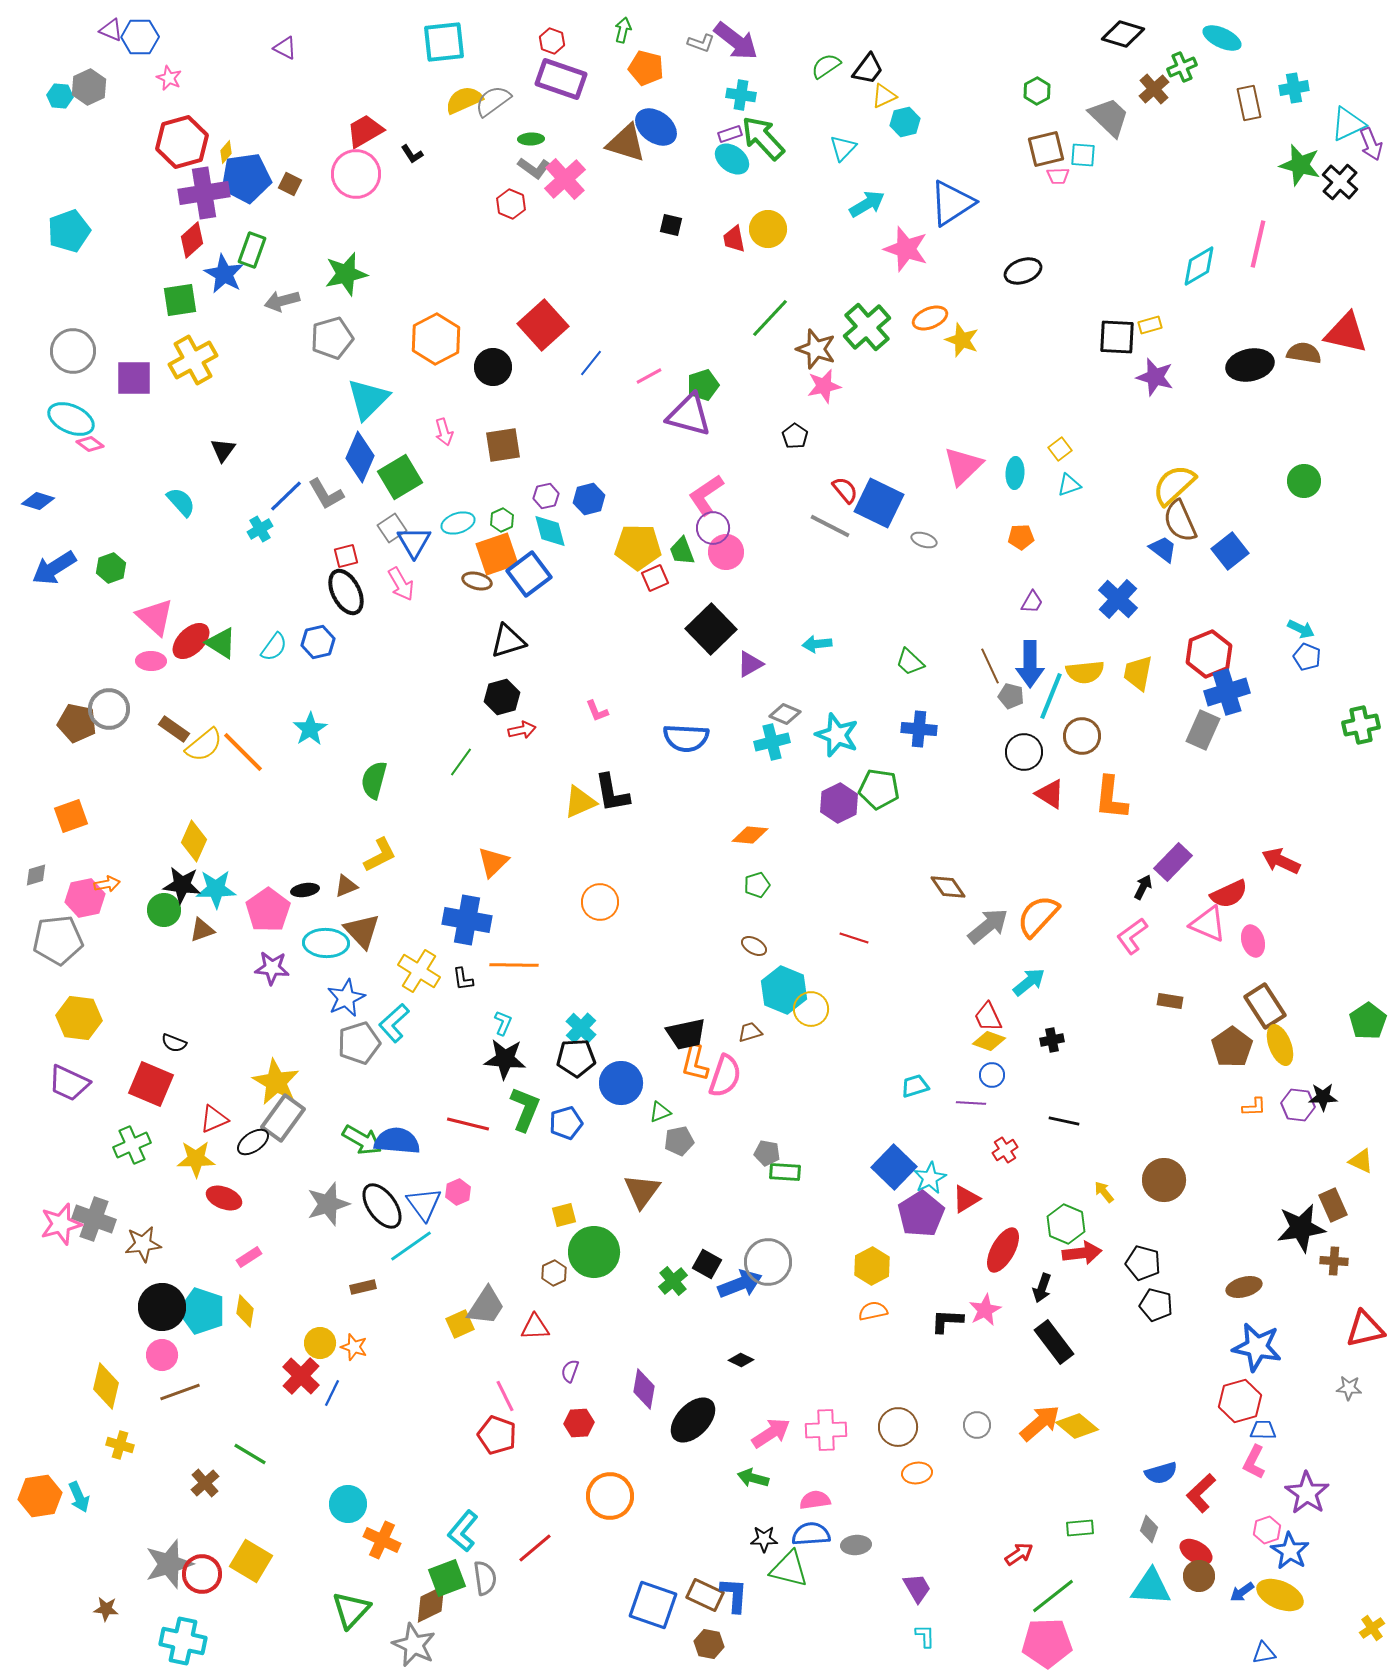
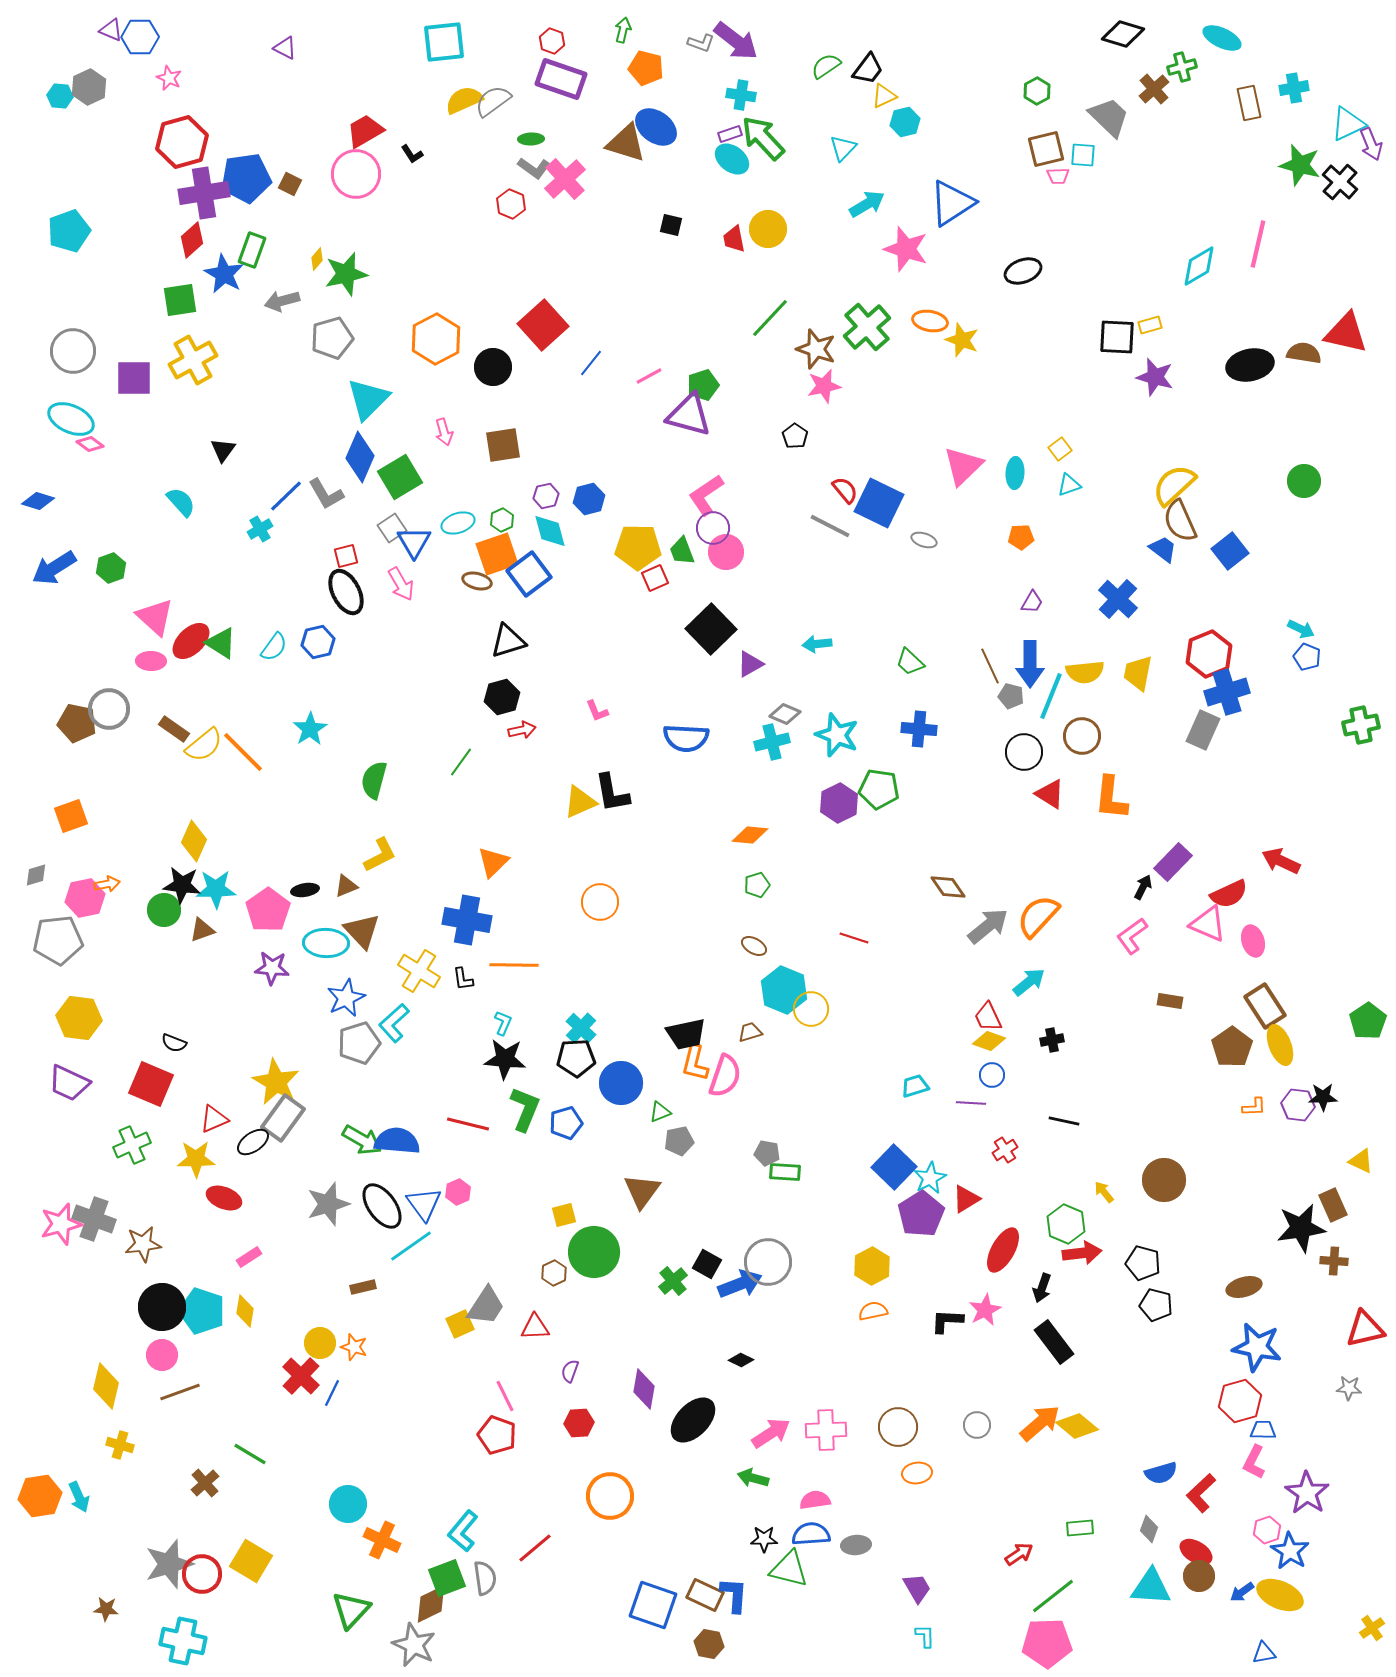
green cross at (1182, 67): rotated 8 degrees clockwise
yellow diamond at (226, 152): moved 91 px right, 107 px down
orange ellipse at (930, 318): moved 3 px down; rotated 32 degrees clockwise
